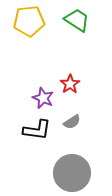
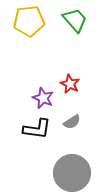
green trapezoid: moved 2 px left; rotated 16 degrees clockwise
red star: rotated 12 degrees counterclockwise
black L-shape: moved 1 px up
